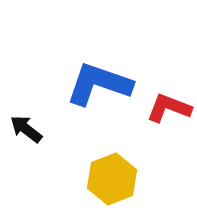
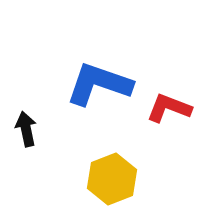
black arrow: rotated 40 degrees clockwise
